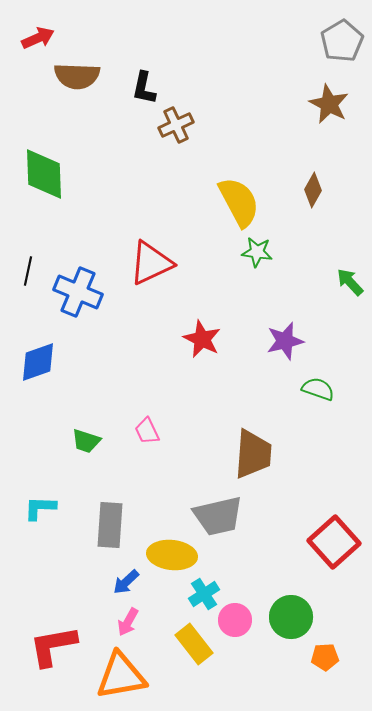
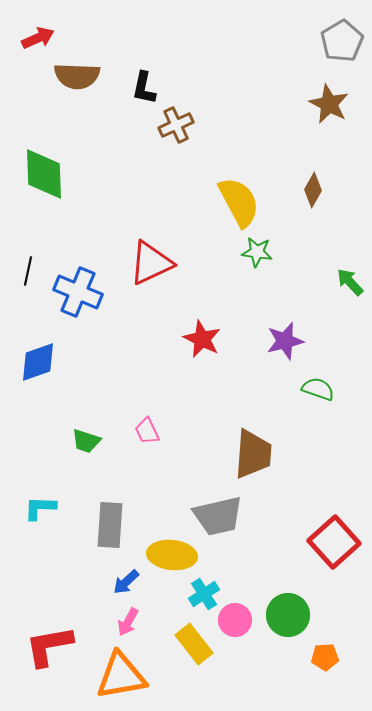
green circle: moved 3 px left, 2 px up
red L-shape: moved 4 px left
